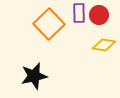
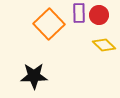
yellow diamond: rotated 35 degrees clockwise
black star: rotated 12 degrees clockwise
